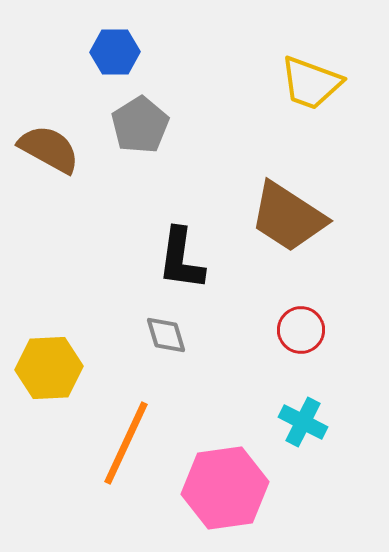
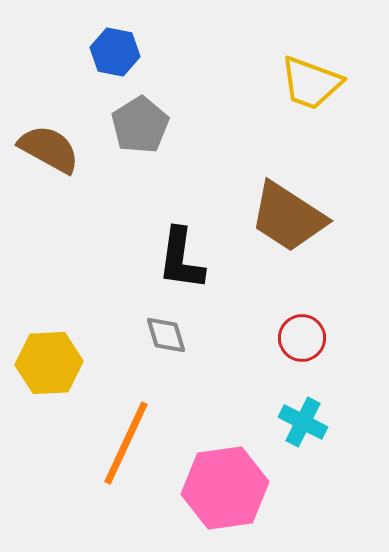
blue hexagon: rotated 12 degrees clockwise
red circle: moved 1 px right, 8 px down
yellow hexagon: moved 5 px up
